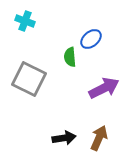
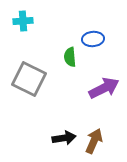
cyan cross: moved 2 px left; rotated 24 degrees counterclockwise
blue ellipse: moved 2 px right; rotated 35 degrees clockwise
brown arrow: moved 5 px left, 3 px down
